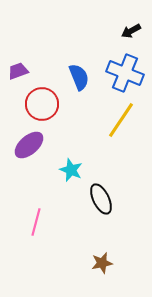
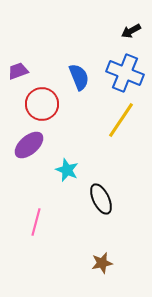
cyan star: moved 4 px left
